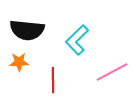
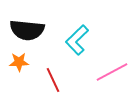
red line: rotated 25 degrees counterclockwise
